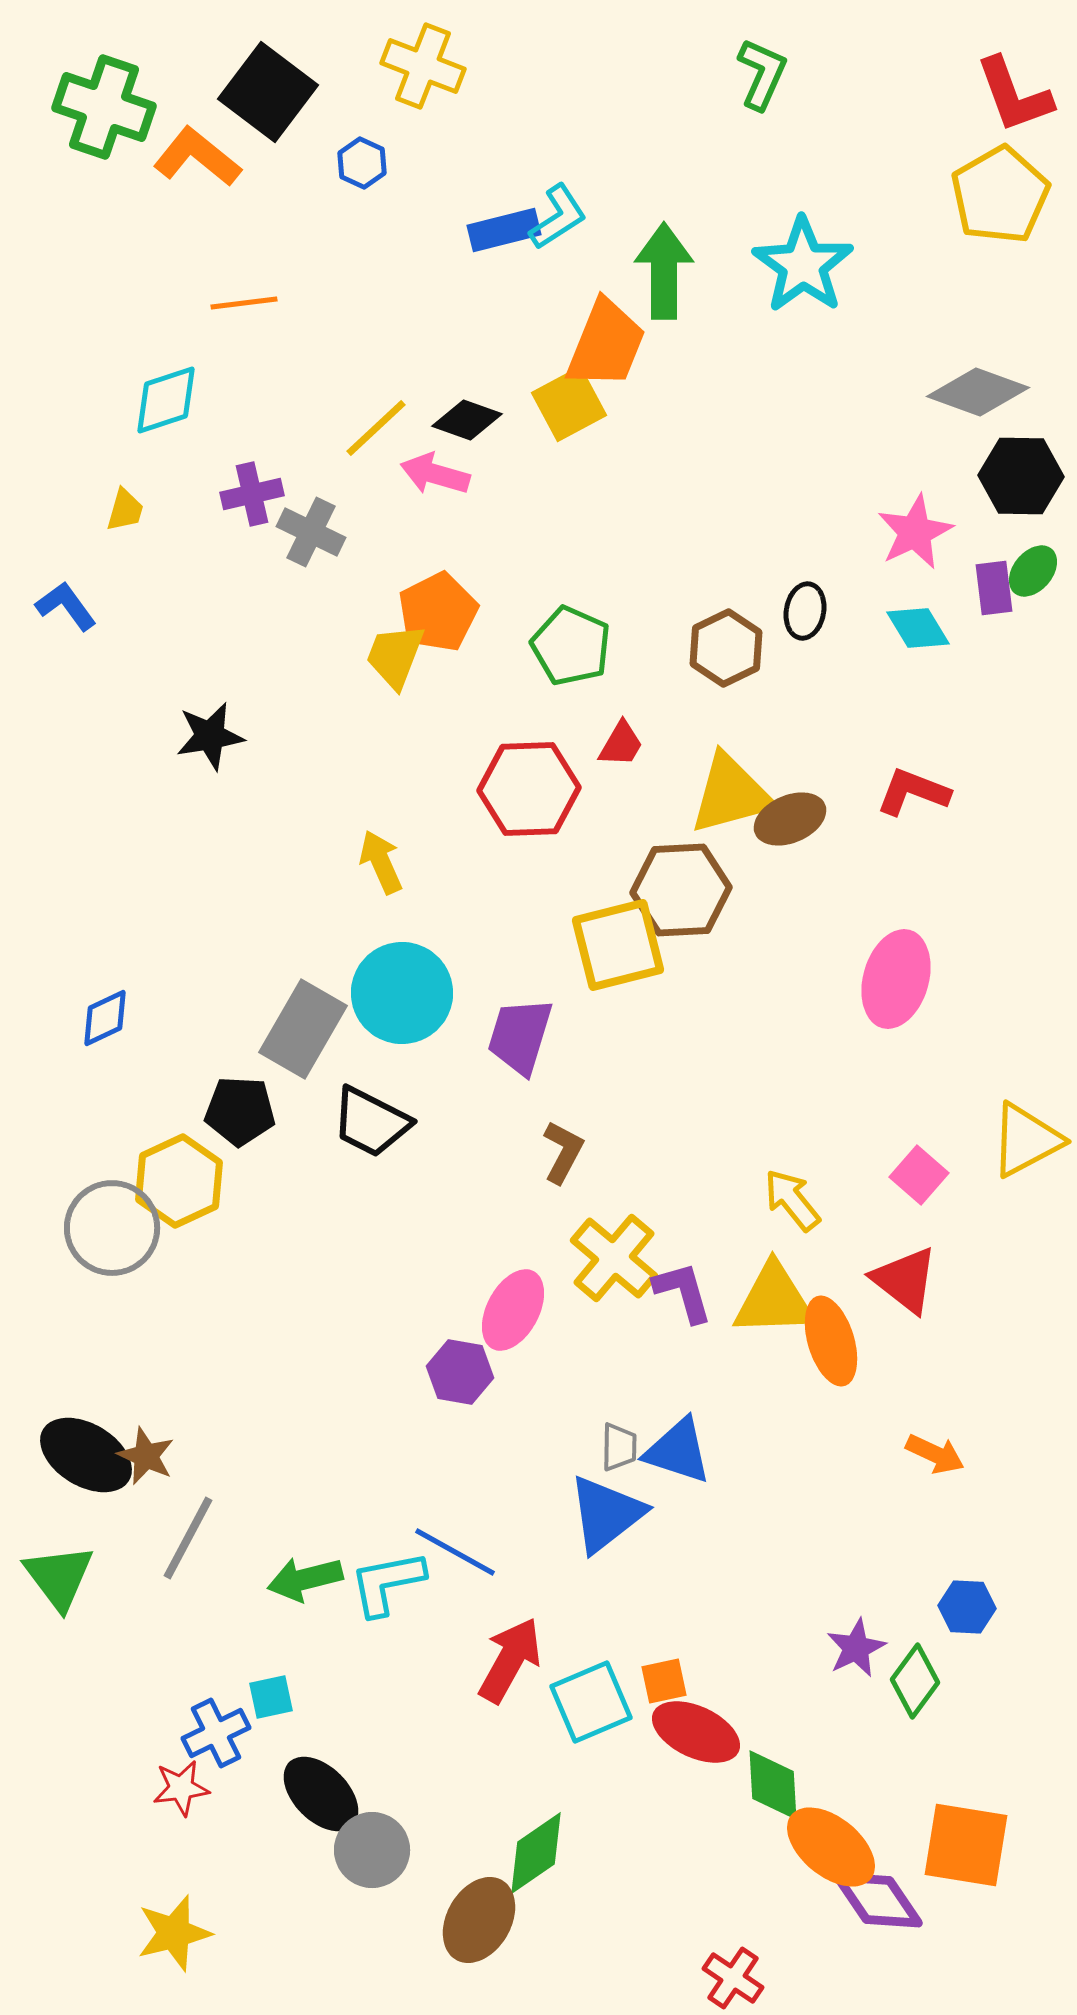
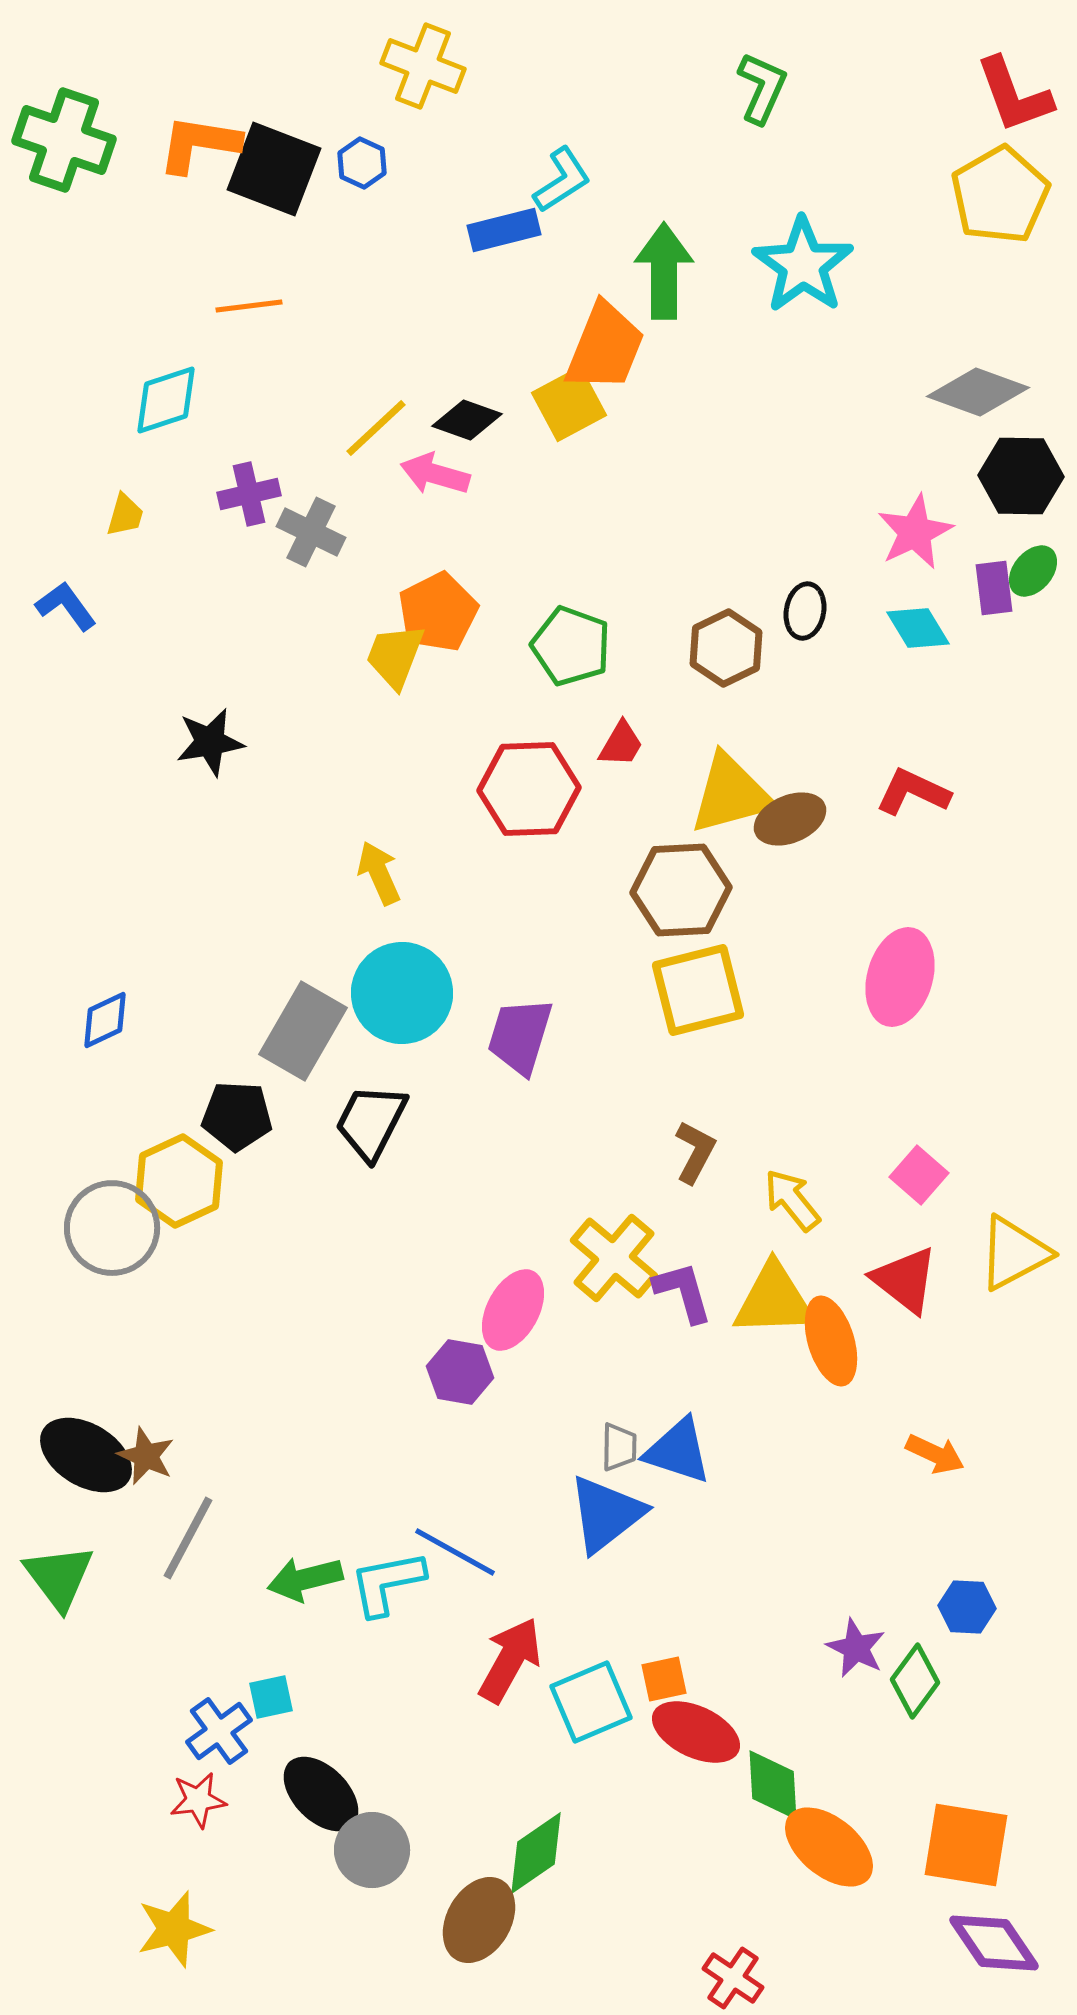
green L-shape at (762, 74): moved 14 px down
black square at (268, 92): moved 6 px right, 77 px down; rotated 16 degrees counterclockwise
green cross at (104, 107): moved 40 px left, 33 px down
orange L-shape at (197, 157): moved 2 px right, 13 px up; rotated 30 degrees counterclockwise
cyan L-shape at (558, 217): moved 4 px right, 37 px up
orange line at (244, 303): moved 5 px right, 3 px down
orange trapezoid at (606, 344): moved 1 px left, 3 px down
purple cross at (252, 494): moved 3 px left
yellow trapezoid at (125, 510): moved 5 px down
green pentagon at (571, 646): rotated 4 degrees counterclockwise
black star at (210, 736): moved 6 px down
red L-shape at (913, 792): rotated 4 degrees clockwise
yellow arrow at (381, 862): moved 2 px left, 11 px down
yellow square at (618, 945): moved 80 px right, 45 px down
pink ellipse at (896, 979): moved 4 px right, 2 px up
blue diamond at (105, 1018): moved 2 px down
gray rectangle at (303, 1029): moved 2 px down
black pentagon at (240, 1111): moved 3 px left, 5 px down
black trapezoid at (371, 1122): rotated 90 degrees clockwise
yellow triangle at (1026, 1140): moved 12 px left, 113 px down
brown L-shape at (563, 1152): moved 132 px right
purple star at (856, 1648): rotated 20 degrees counterclockwise
orange square at (664, 1681): moved 2 px up
blue cross at (216, 1733): moved 3 px right, 2 px up; rotated 10 degrees counterclockwise
red star at (181, 1788): moved 17 px right, 12 px down
orange ellipse at (831, 1847): moved 2 px left
purple diamond at (878, 1900): moved 116 px right, 43 px down
yellow star at (174, 1933): moved 4 px up
